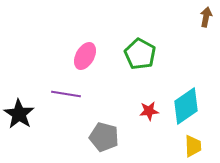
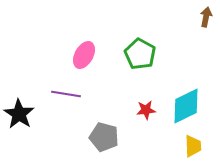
pink ellipse: moved 1 px left, 1 px up
cyan diamond: rotated 9 degrees clockwise
red star: moved 3 px left, 1 px up
